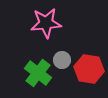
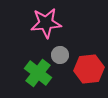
gray circle: moved 2 px left, 5 px up
red hexagon: rotated 16 degrees counterclockwise
